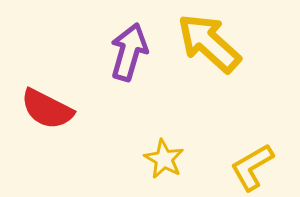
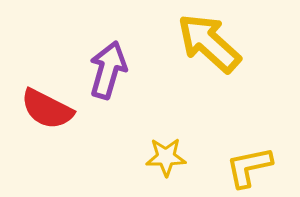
purple arrow: moved 21 px left, 18 px down
yellow star: moved 2 px right, 2 px up; rotated 30 degrees counterclockwise
yellow L-shape: moved 3 px left; rotated 18 degrees clockwise
